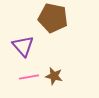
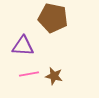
purple triangle: rotated 45 degrees counterclockwise
pink line: moved 3 px up
